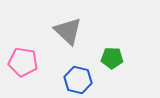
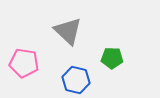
pink pentagon: moved 1 px right, 1 px down
blue hexagon: moved 2 px left
